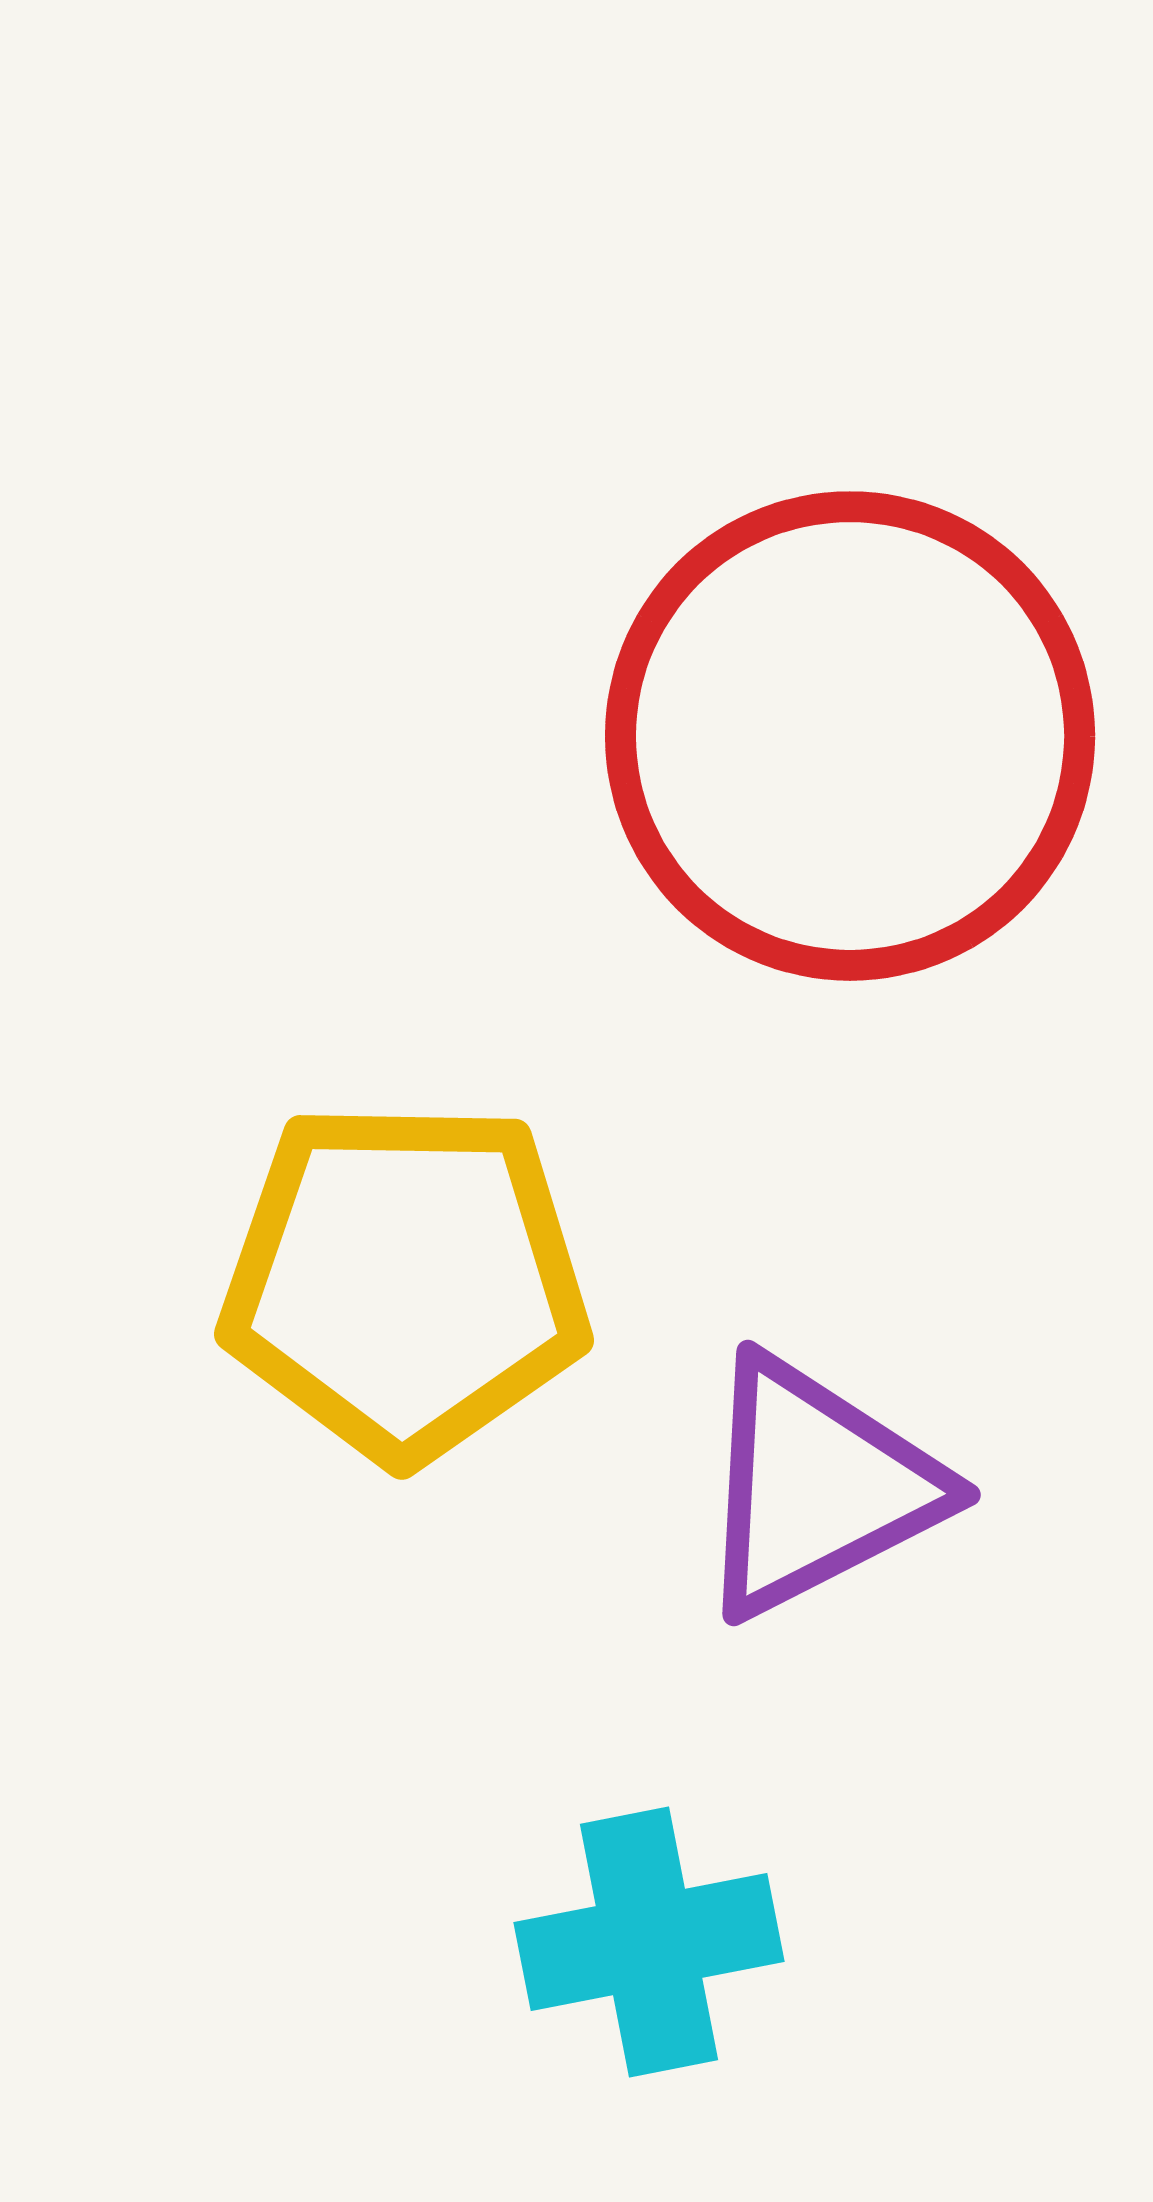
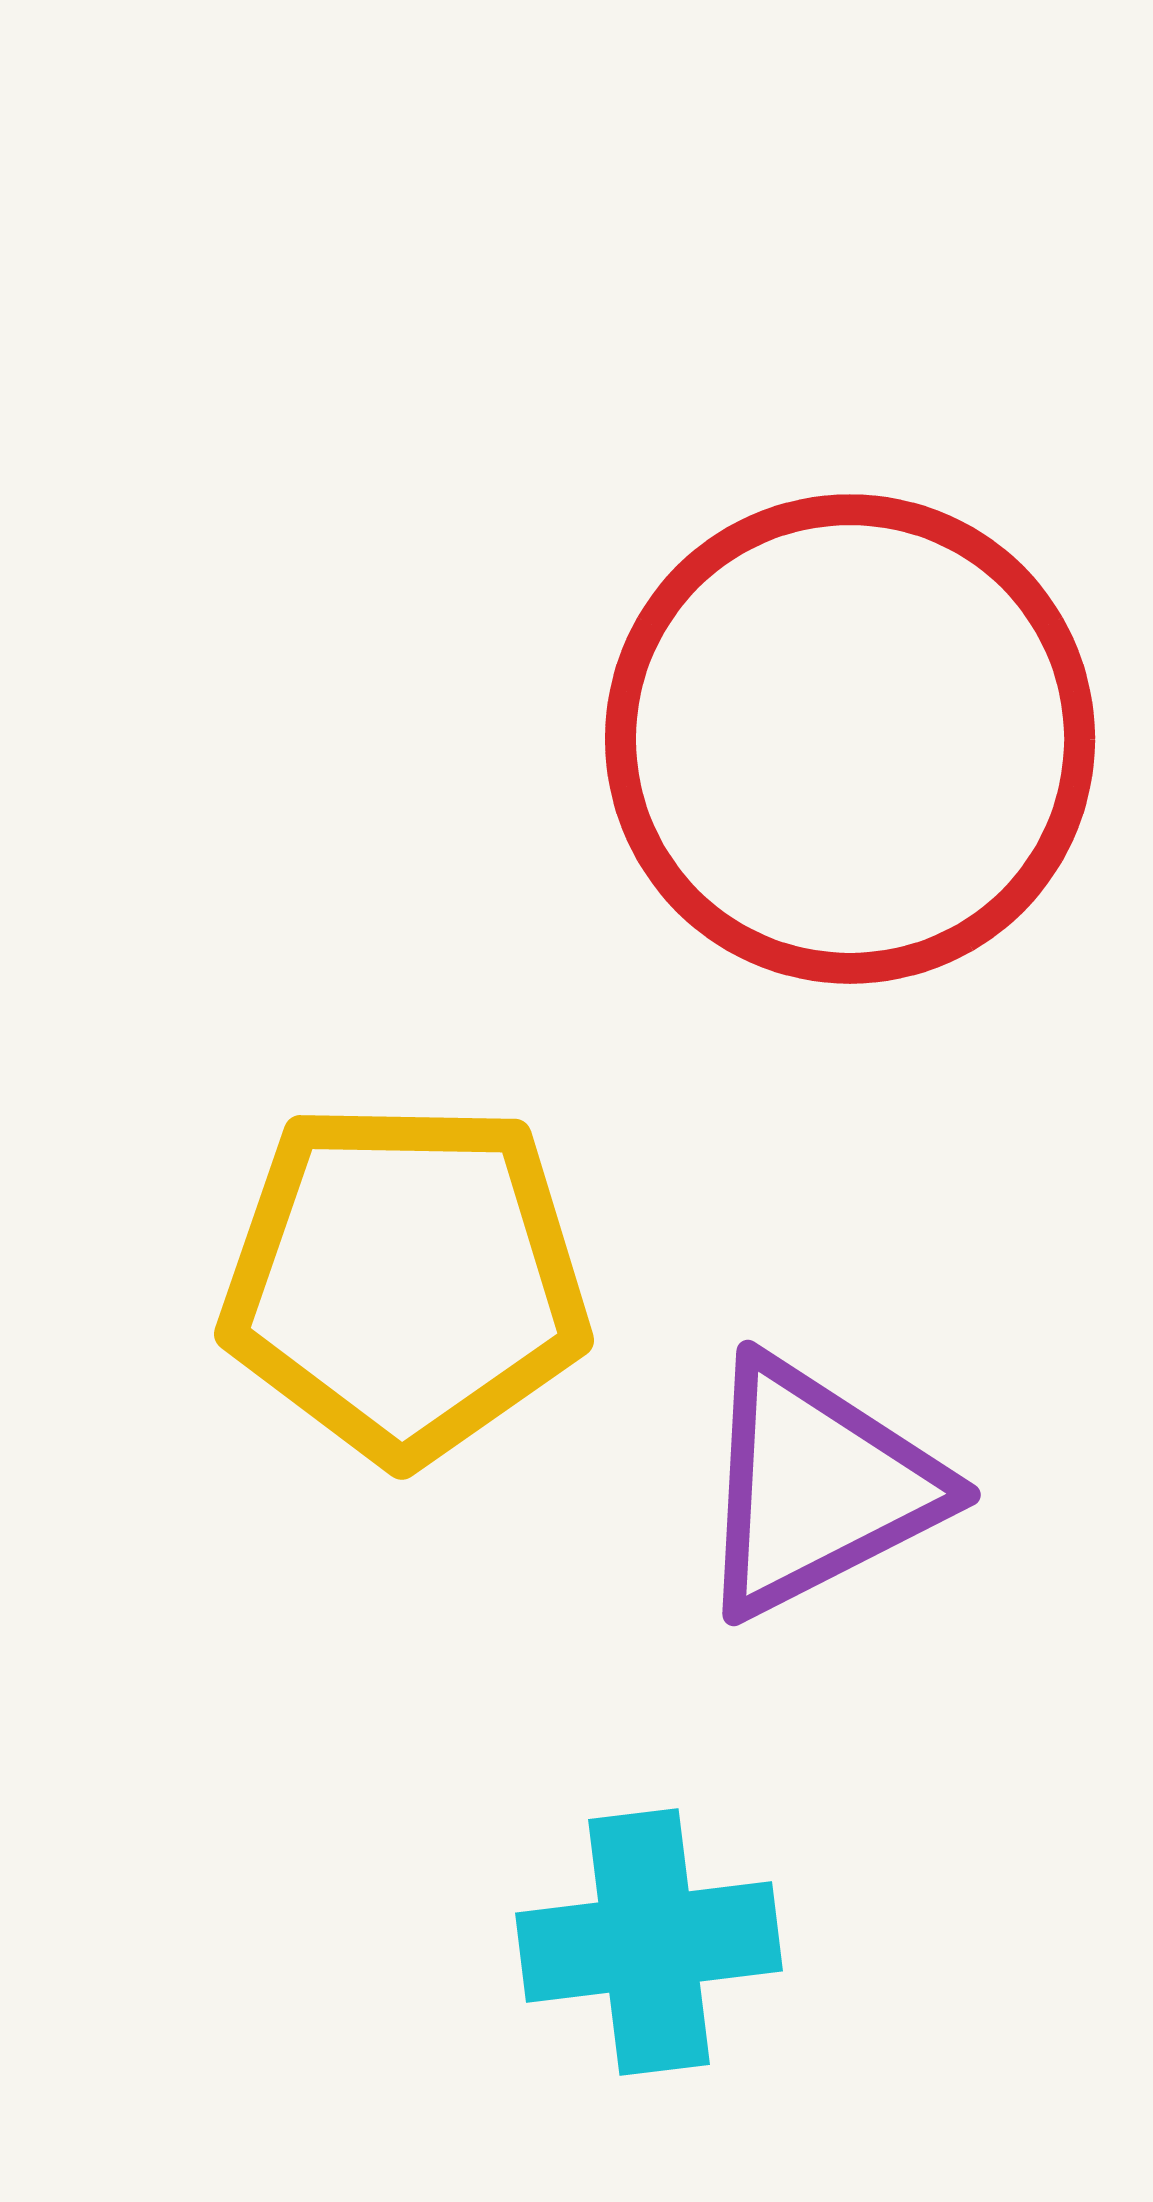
red circle: moved 3 px down
cyan cross: rotated 4 degrees clockwise
